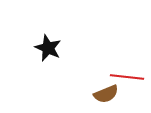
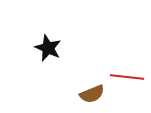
brown semicircle: moved 14 px left
